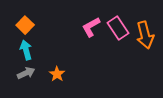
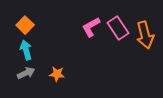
orange star: rotated 28 degrees counterclockwise
